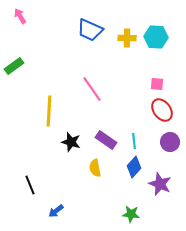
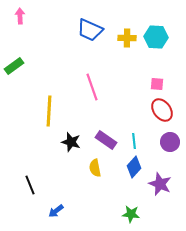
pink arrow: rotated 28 degrees clockwise
pink line: moved 2 px up; rotated 16 degrees clockwise
